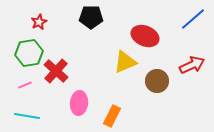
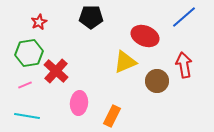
blue line: moved 9 px left, 2 px up
red arrow: moved 8 px left; rotated 75 degrees counterclockwise
